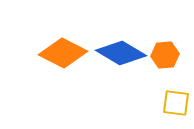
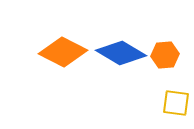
orange diamond: moved 1 px up
